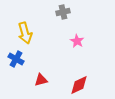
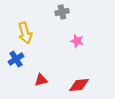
gray cross: moved 1 px left
pink star: rotated 16 degrees counterclockwise
blue cross: rotated 28 degrees clockwise
red diamond: rotated 20 degrees clockwise
